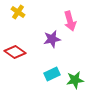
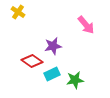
pink arrow: moved 16 px right, 4 px down; rotated 24 degrees counterclockwise
purple star: moved 1 px right, 7 px down
red diamond: moved 17 px right, 9 px down
